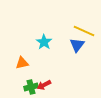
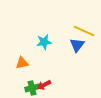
cyan star: rotated 28 degrees clockwise
green cross: moved 1 px right, 1 px down
